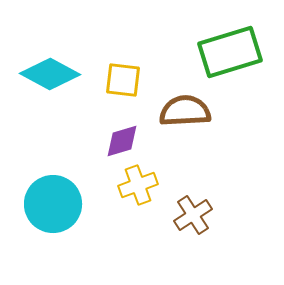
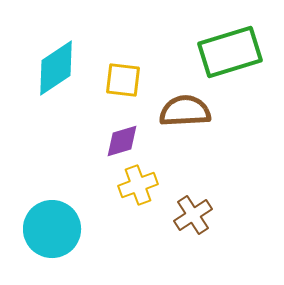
cyan diamond: moved 6 px right, 6 px up; rotated 62 degrees counterclockwise
cyan circle: moved 1 px left, 25 px down
